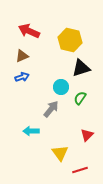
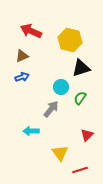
red arrow: moved 2 px right
